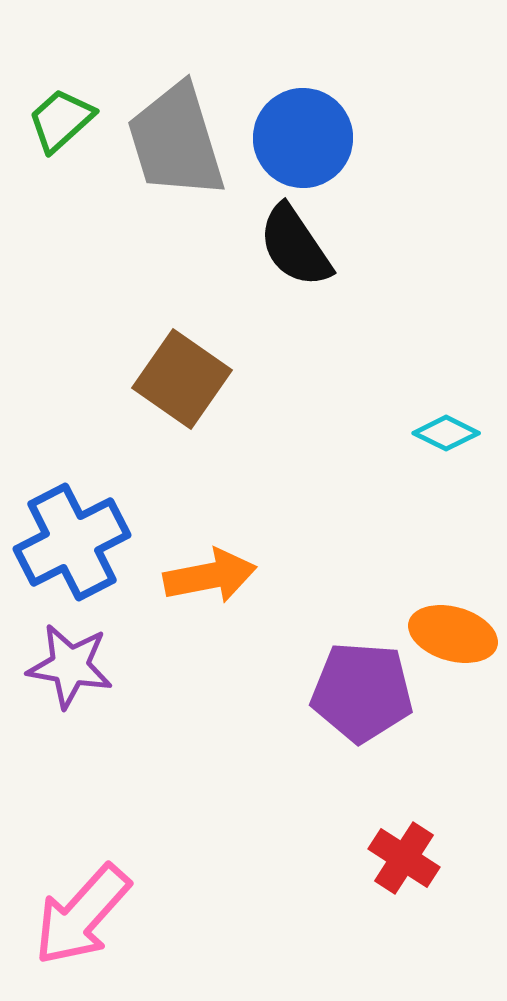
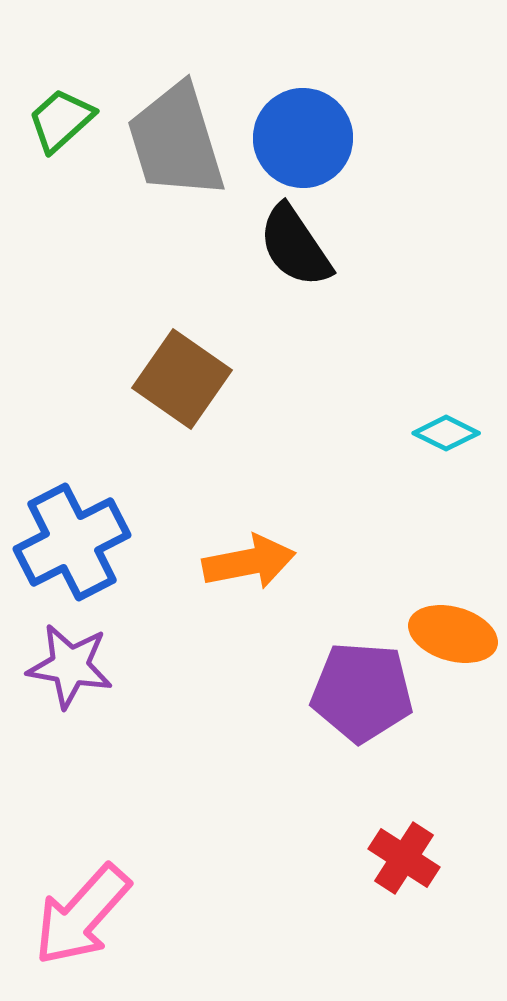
orange arrow: moved 39 px right, 14 px up
